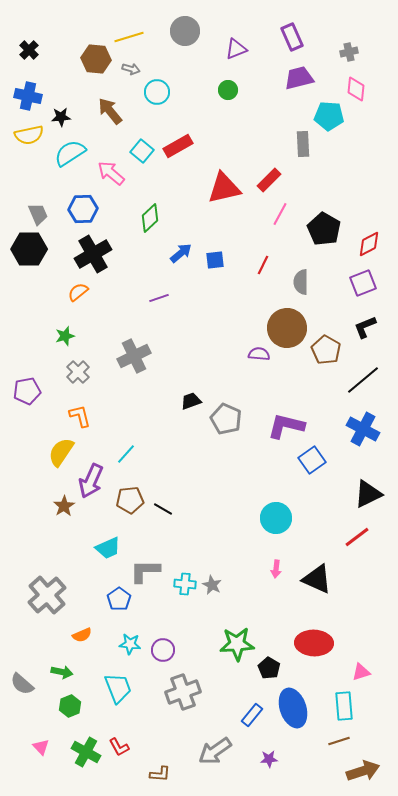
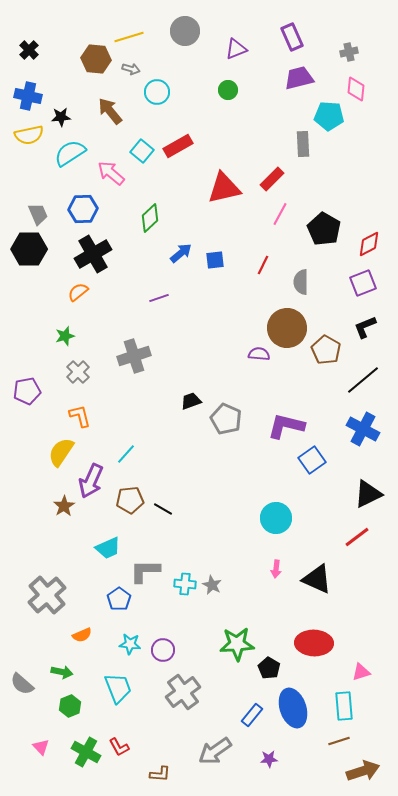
red rectangle at (269, 180): moved 3 px right, 1 px up
gray cross at (134, 356): rotated 8 degrees clockwise
gray cross at (183, 692): rotated 16 degrees counterclockwise
